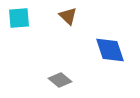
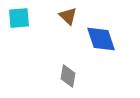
blue diamond: moved 9 px left, 11 px up
gray diamond: moved 8 px right, 4 px up; rotated 60 degrees clockwise
